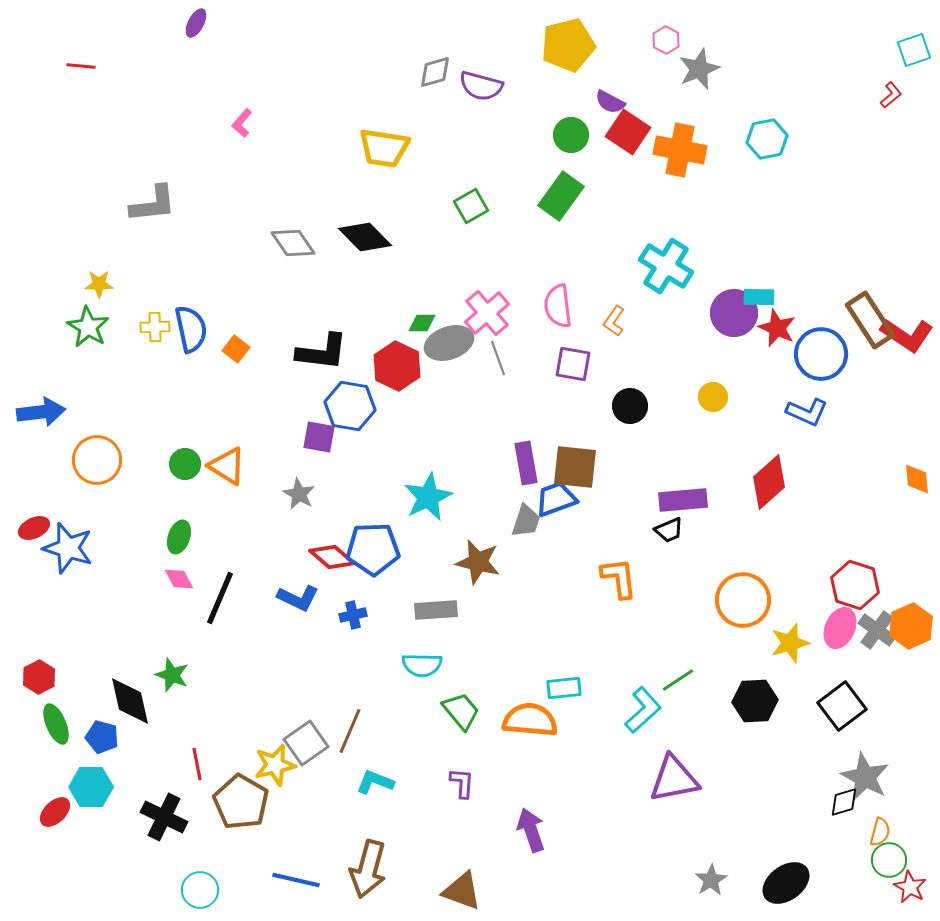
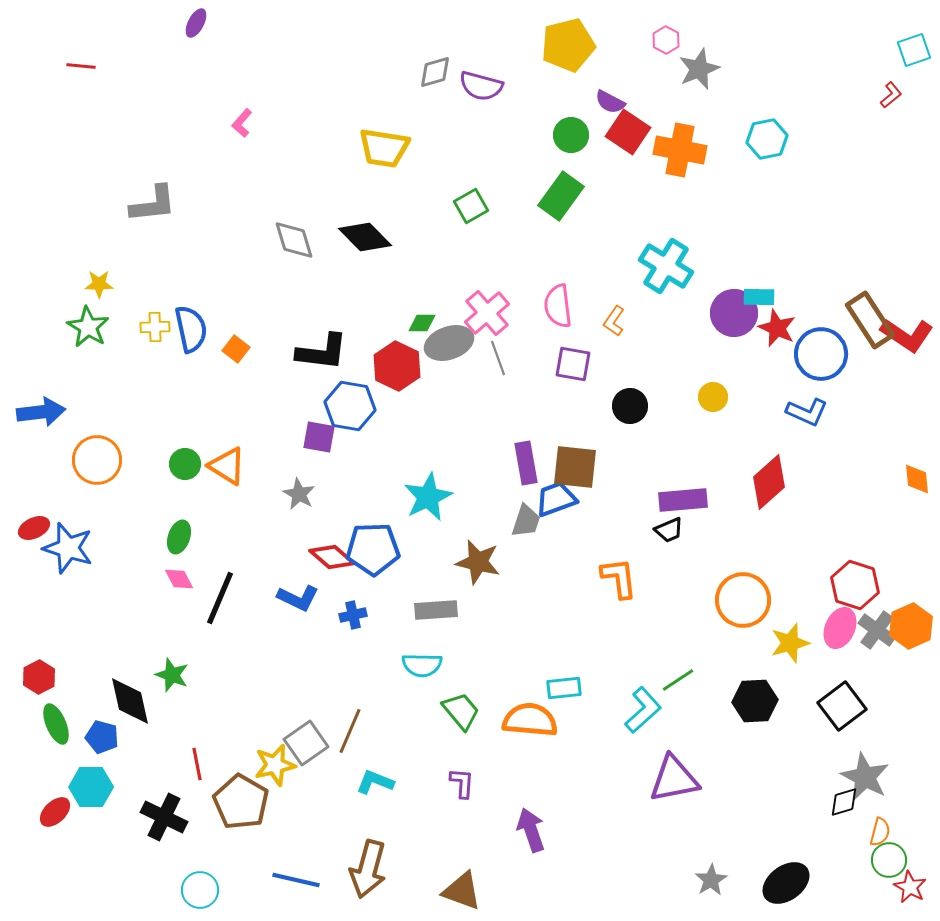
gray diamond at (293, 243): moved 1 px right, 3 px up; rotated 18 degrees clockwise
